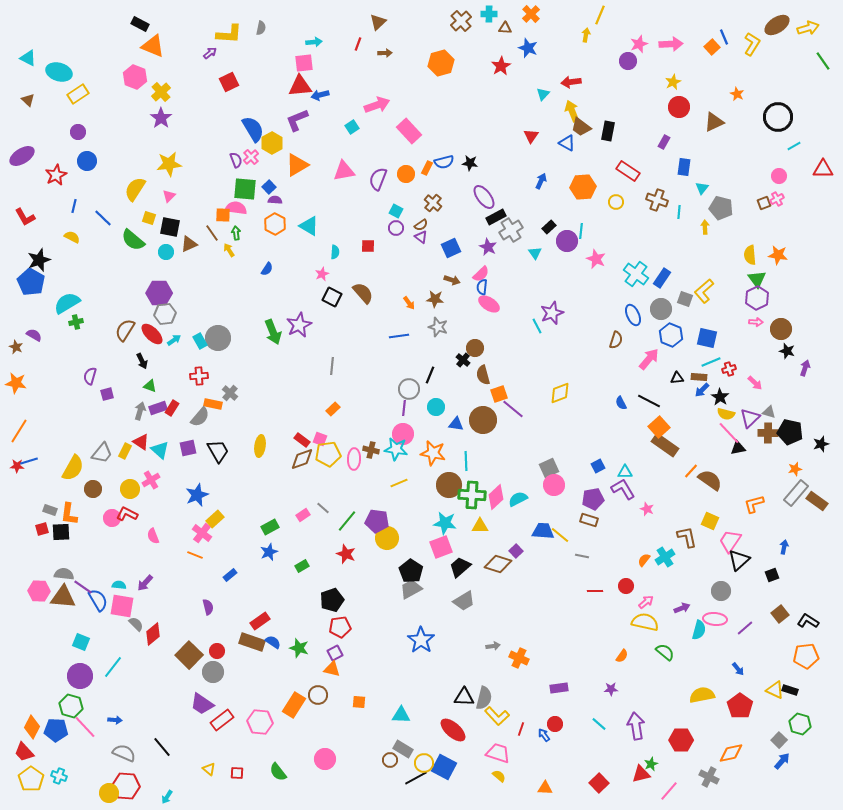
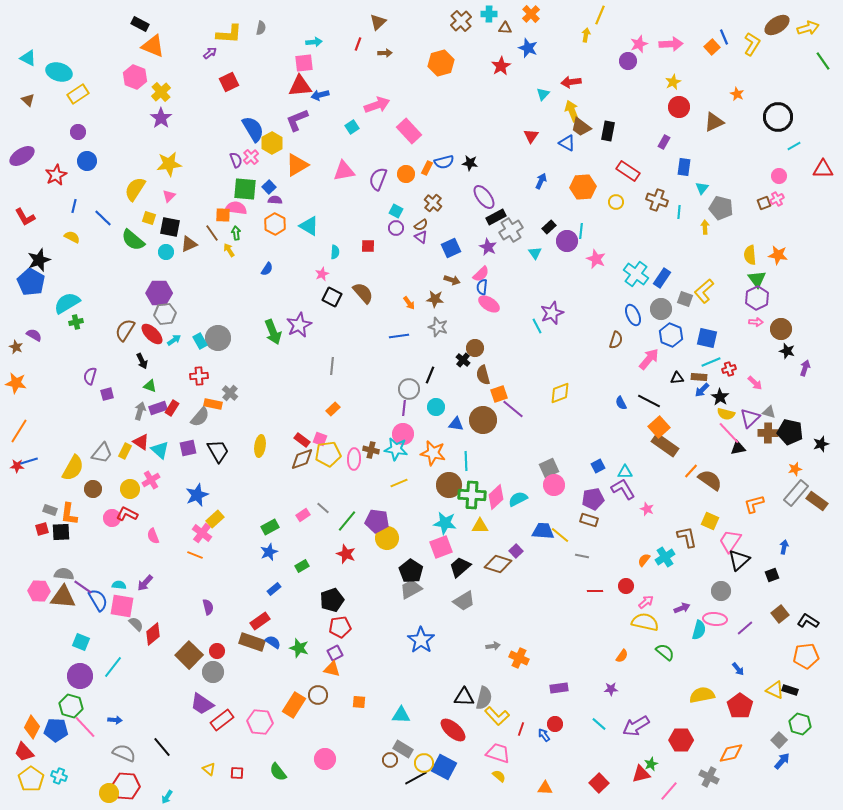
blue rectangle at (230, 575): moved 44 px right, 14 px down
purple arrow at (636, 726): rotated 112 degrees counterclockwise
